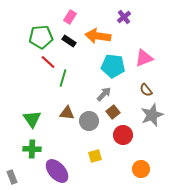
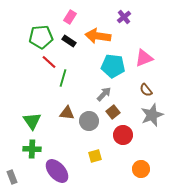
red line: moved 1 px right
green triangle: moved 2 px down
